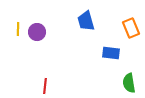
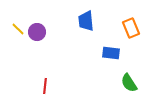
blue trapezoid: rotated 10 degrees clockwise
yellow line: rotated 48 degrees counterclockwise
green semicircle: rotated 24 degrees counterclockwise
